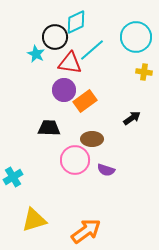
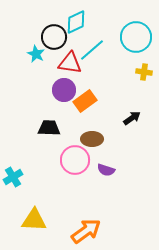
black circle: moved 1 px left
yellow triangle: rotated 20 degrees clockwise
